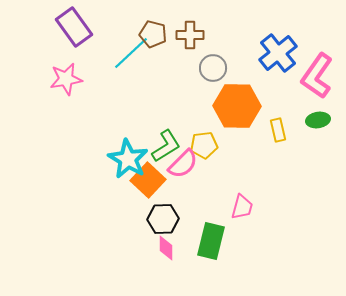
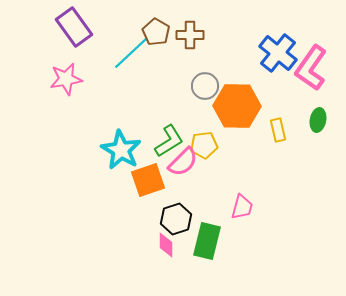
brown pentagon: moved 3 px right, 2 px up; rotated 16 degrees clockwise
blue cross: rotated 12 degrees counterclockwise
gray circle: moved 8 px left, 18 px down
pink L-shape: moved 6 px left, 8 px up
green ellipse: rotated 70 degrees counterclockwise
green L-shape: moved 3 px right, 5 px up
cyan star: moved 7 px left, 9 px up
pink semicircle: moved 2 px up
orange square: rotated 28 degrees clockwise
black hexagon: moved 13 px right; rotated 16 degrees counterclockwise
green rectangle: moved 4 px left
pink diamond: moved 3 px up
